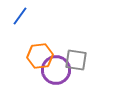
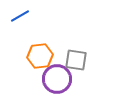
blue line: rotated 24 degrees clockwise
purple circle: moved 1 px right, 9 px down
